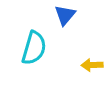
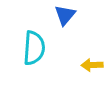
cyan semicircle: rotated 12 degrees counterclockwise
